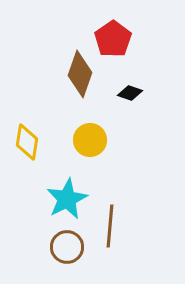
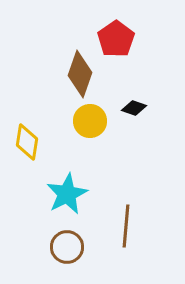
red pentagon: moved 3 px right
black diamond: moved 4 px right, 15 px down
yellow circle: moved 19 px up
cyan star: moved 5 px up
brown line: moved 16 px right
